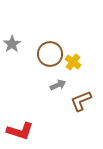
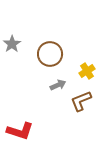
yellow cross: moved 14 px right, 9 px down; rotated 21 degrees clockwise
